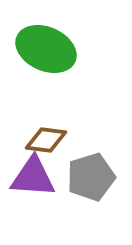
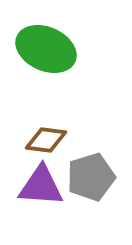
purple triangle: moved 8 px right, 9 px down
